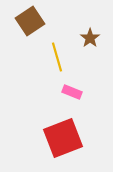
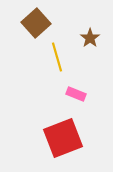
brown square: moved 6 px right, 2 px down; rotated 8 degrees counterclockwise
pink rectangle: moved 4 px right, 2 px down
